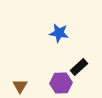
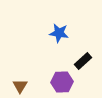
black rectangle: moved 4 px right, 6 px up
purple hexagon: moved 1 px right, 1 px up
